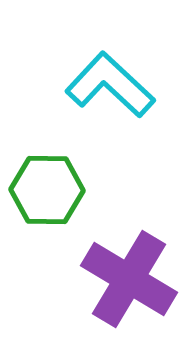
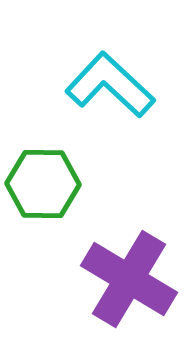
green hexagon: moved 4 px left, 6 px up
